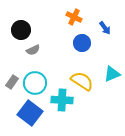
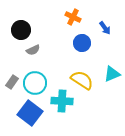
orange cross: moved 1 px left
yellow semicircle: moved 1 px up
cyan cross: moved 1 px down
